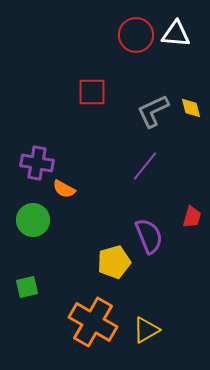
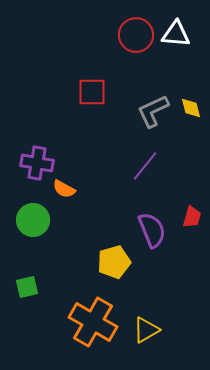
purple semicircle: moved 3 px right, 6 px up
